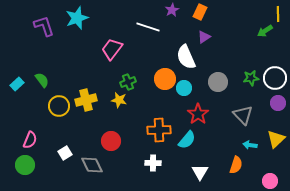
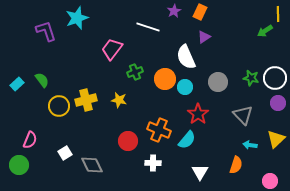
purple star: moved 2 px right, 1 px down
purple L-shape: moved 2 px right, 5 px down
green star: rotated 21 degrees clockwise
green cross: moved 7 px right, 10 px up
cyan circle: moved 1 px right, 1 px up
orange cross: rotated 25 degrees clockwise
red circle: moved 17 px right
green circle: moved 6 px left
